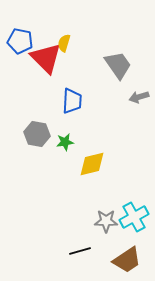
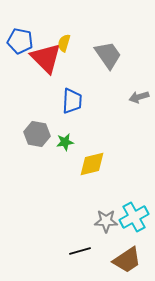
gray trapezoid: moved 10 px left, 10 px up
